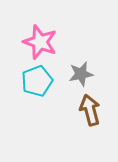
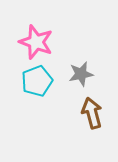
pink star: moved 4 px left
brown arrow: moved 2 px right, 3 px down
